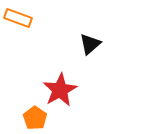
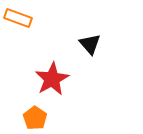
black triangle: rotated 30 degrees counterclockwise
red star: moved 8 px left, 11 px up
